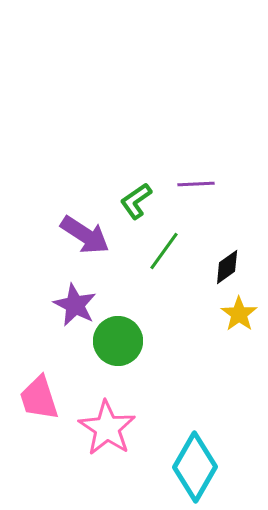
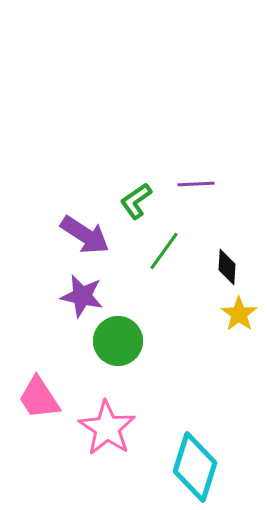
black diamond: rotated 51 degrees counterclockwise
purple star: moved 7 px right, 9 px up; rotated 15 degrees counterclockwise
pink trapezoid: rotated 15 degrees counterclockwise
cyan diamond: rotated 12 degrees counterclockwise
